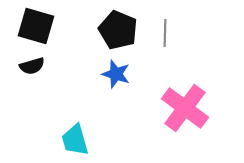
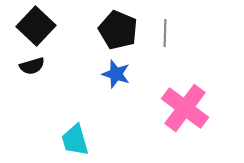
black square: rotated 27 degrees clockwise
